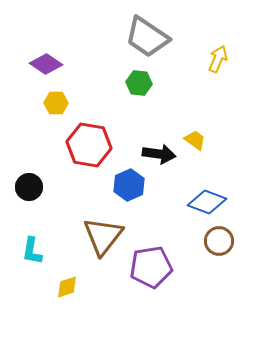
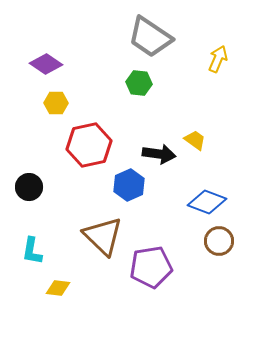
gray trapezoid: moved 3 px right
red hexagon: rotated 21 degrees counterclockwise
brown triangle: rotated 24 degrees counterclockwise
yellow diamond: moved 9 px left, 1 px down; rotated 25 degrees clockwise
